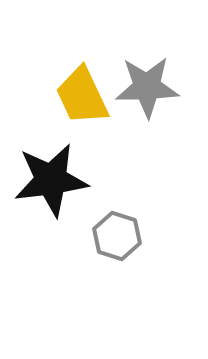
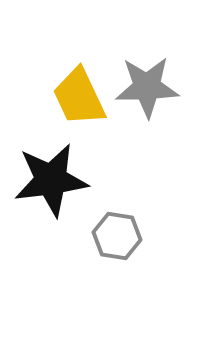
yellow trapezoid: moved 3 px left, 1 px down
gray hexagon: rotated 9 degrees counterclockwise
